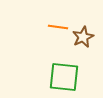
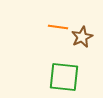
brown star: moved 1 px left
